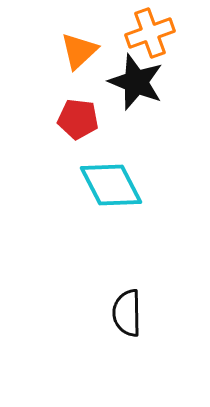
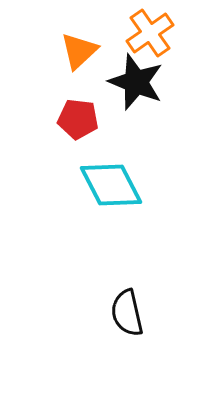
orange cross: rotated 15 degrees counterclockwise
black semicircle: rotated 12 degrees counterclockwise
